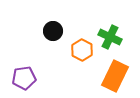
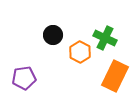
black circle: moved 4 px down
green cross: moved 5 px left, 1 px down
orange hexagon: moved 2 px left, 2 px down
